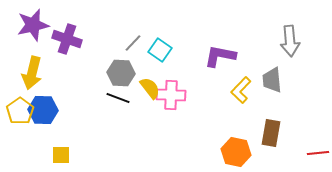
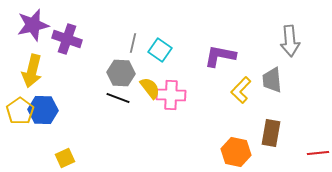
gray line: rotated 30 degrees counterclockwise
yellow arrow: moved 2 px up
yellow square: moved 4 px right, 3 px down; rotated 24 degrees counterclockwise
